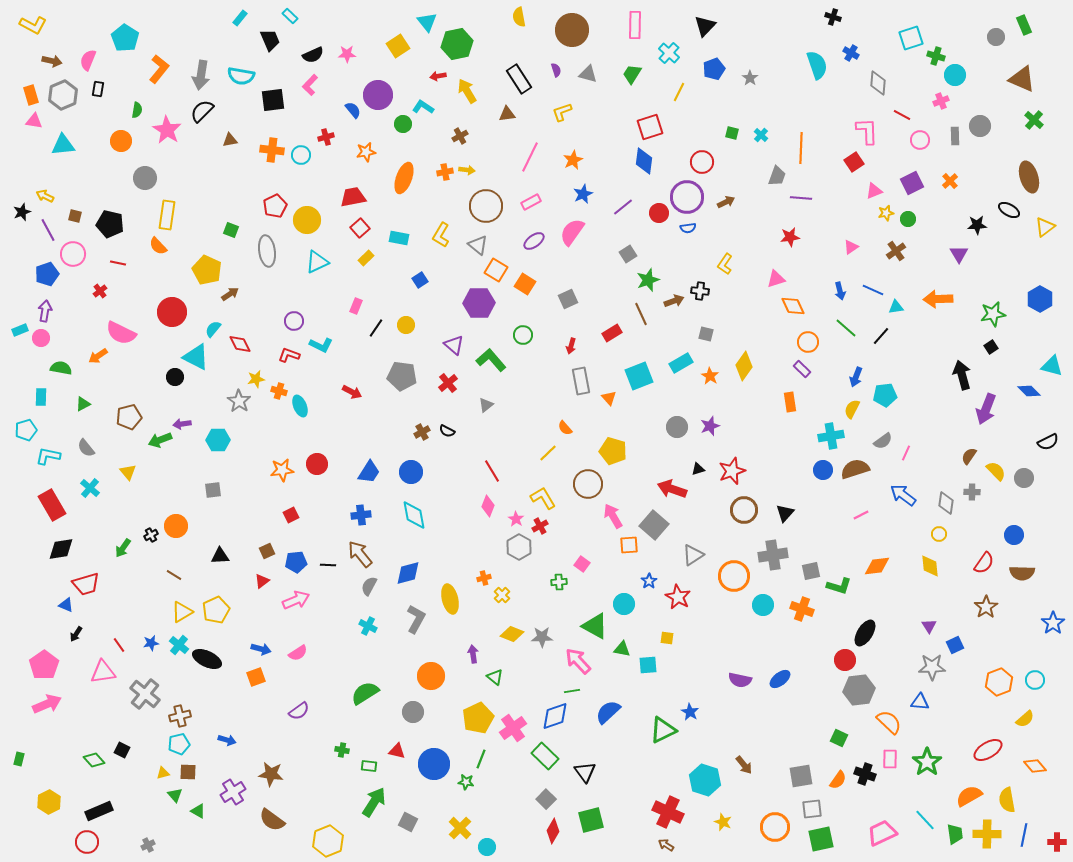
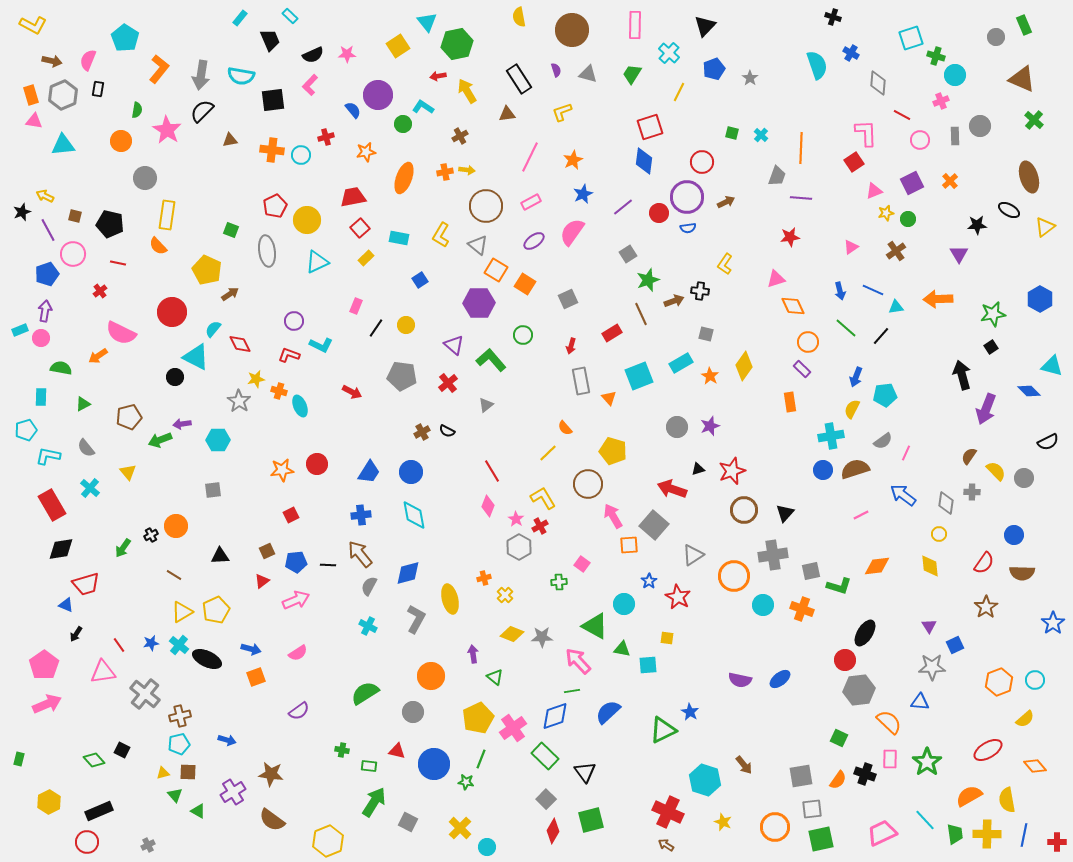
pink L-shape at (867, 131): moved 1 px left, 2 px down
yellow cross at (502, 595): moved 3 px right
blue arrow at (261, 649): moved 10 px left
